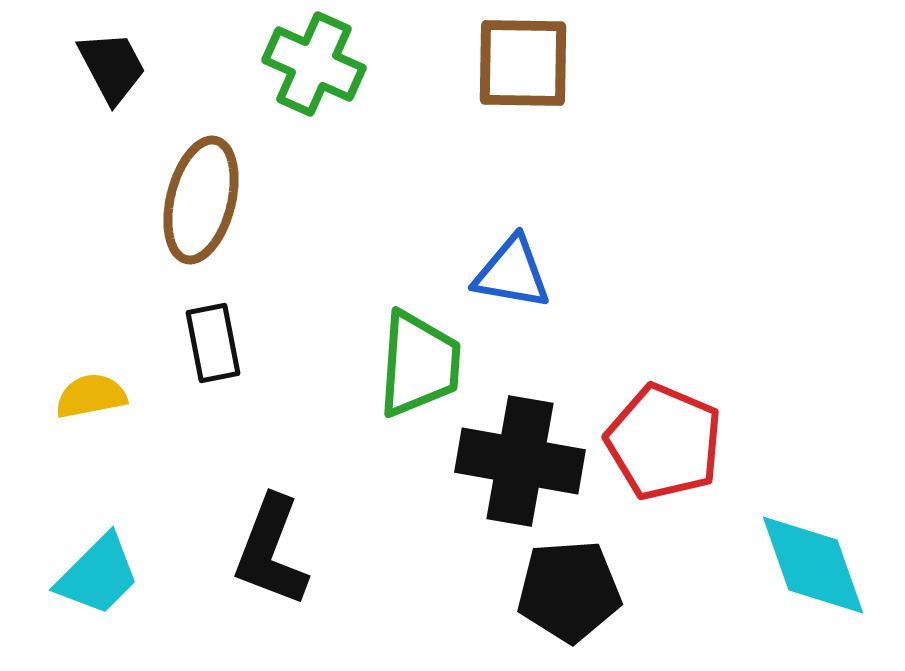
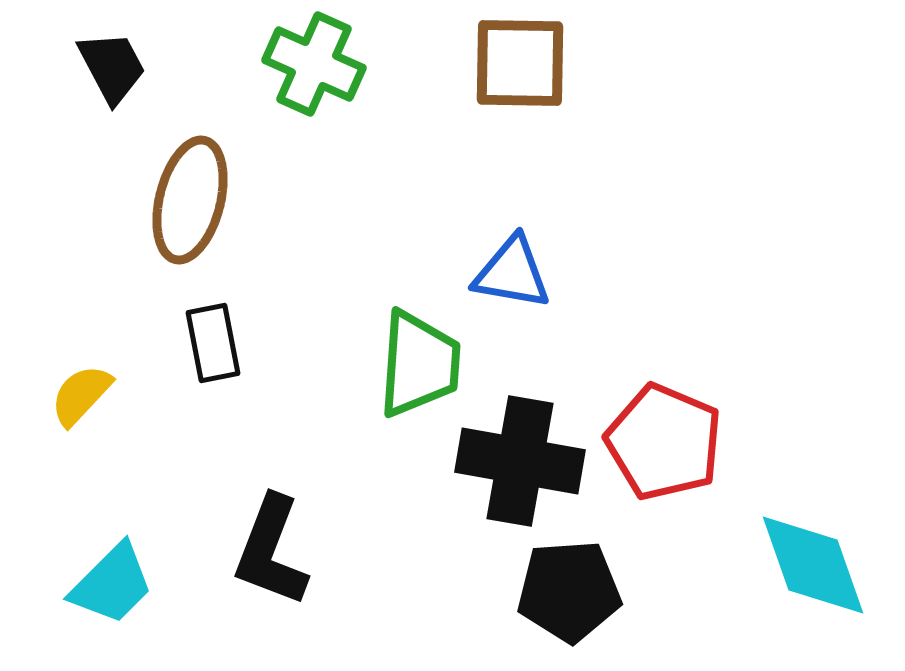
brown square: moved 3 px left
brown ellipse: moved 11 px left
yellow semicircle: moved 10 px left, 1 px up; rotated 36 degrees counterclockwise
cyan trapezoid: moved 14 px right, 9 px down
